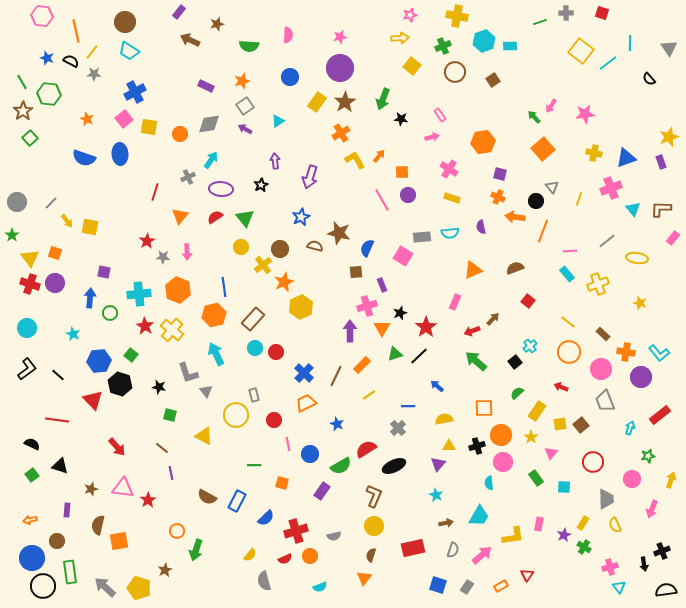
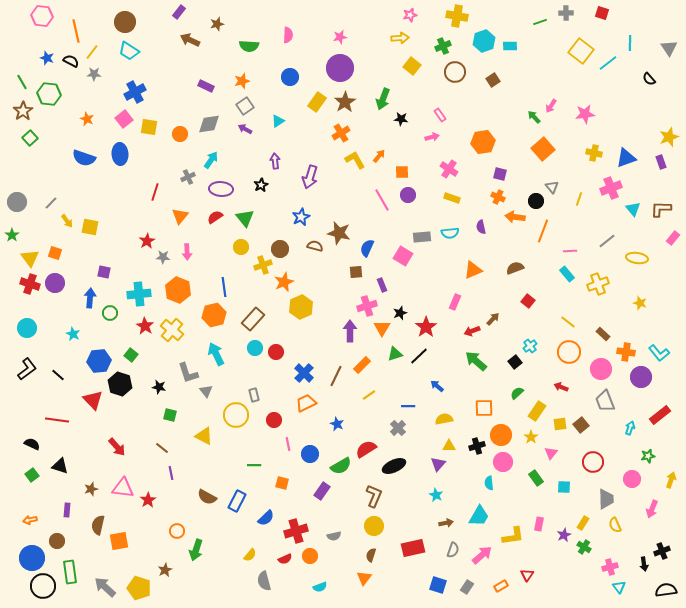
yellow cross at (263, 265): rotated 18 degrees clockwise
